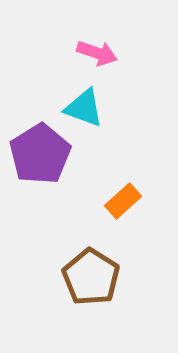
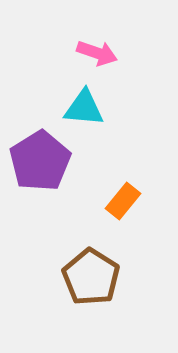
cyan triangle: rotated 15 degrees counterclockwise
purple pentagon: moved 7 px down
orange rectangle: rotated 9 degrees counterclockwise
